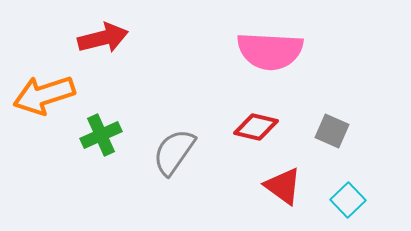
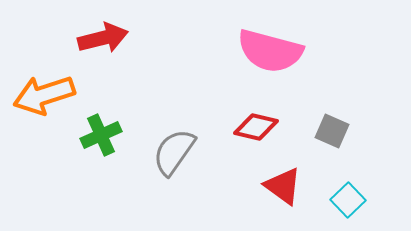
pink semicircle: rotated 12 degrees clockwise
